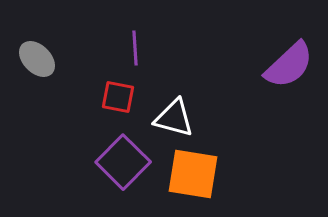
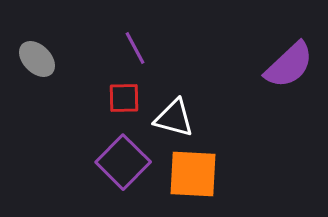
purple line: rotated 24 degrees counterclockwise
red square: moved 6 px right, 1 px down; rotated 12 degrees counterclockwise
orange square: rotated 6 degrees counterclockwise
